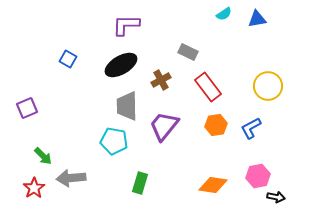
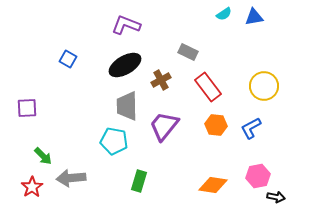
blue triangle: moved 3 px left, 2 px up
purple L-shape: rotated 20 degrees clockwise
black ellipse: moved 4 px right
yellow circle: moved 4 px left
purple square: rotated 20 degrees clockwise
orange hexagon: rotated 15 degrees clockwise
green rectangle: moved 1 px left, 2 px up
red star: moved 2 px left, 1 px up
